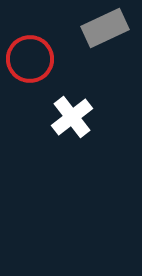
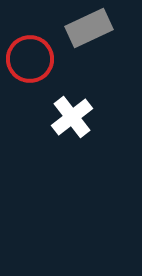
gray rectangle: moved 16 px left
